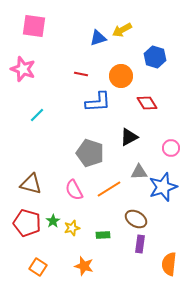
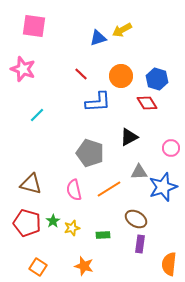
blue hexagon: moved 2 px right, 22 px down
red line: rotated 32 degrees clockwise
pink semicircle: rotated 15 degrees clockwise
